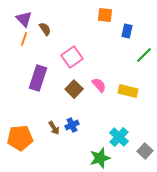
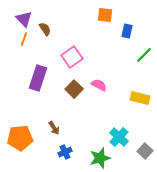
pink semicircle: rotated 21 degrees counterclockwise
yellow rectangle: moved 12 px right, 7 px down
blue cross: moved 7 px left, 27 px down
